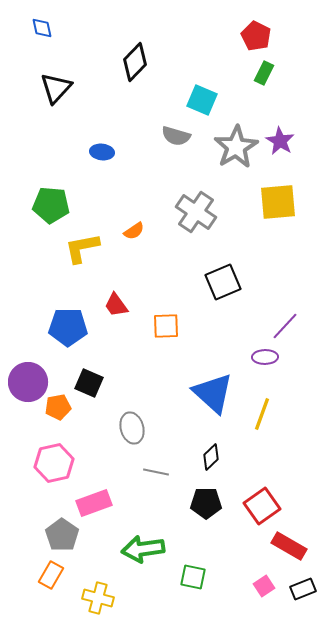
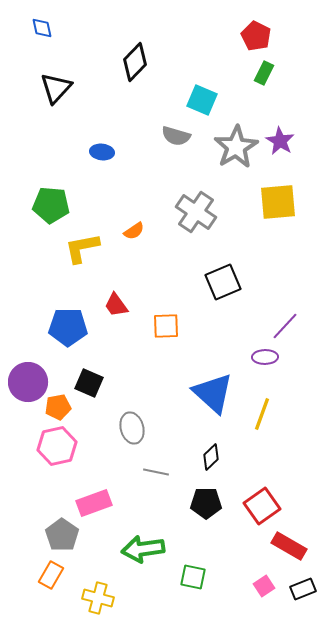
pink hexagon at (54, 463): moved 3 px right, 17 px up
